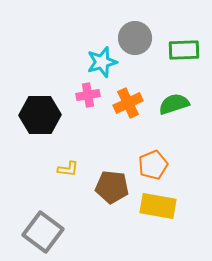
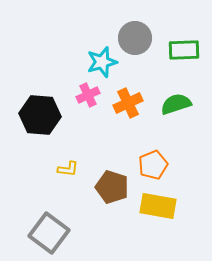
pink cross: rotated 15 degrees counterclockwise
green semicircle: moved 2 px right
black hexagon: rotated 6 degrees clockwise
brown pentagon: rotated 12 degrees clockwise
gray square: moved 6 px right, 1 px down
